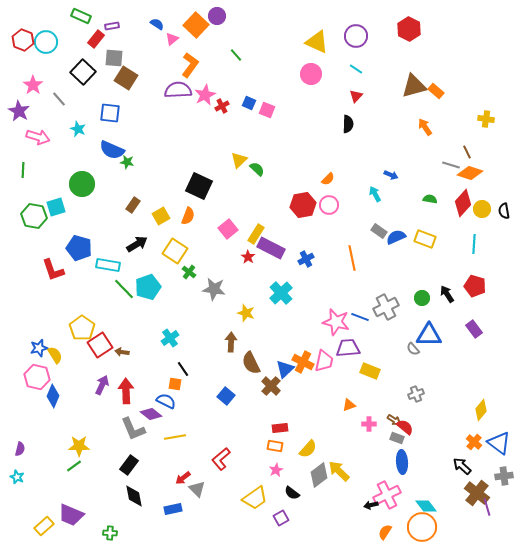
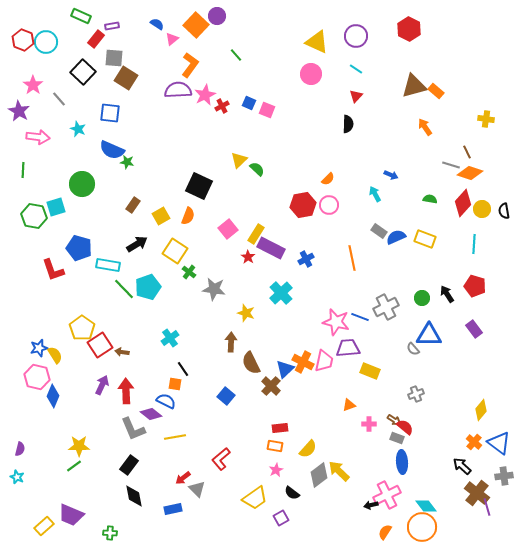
pink arrow at (38, 137): rotated 10 degrees counterclockwise
